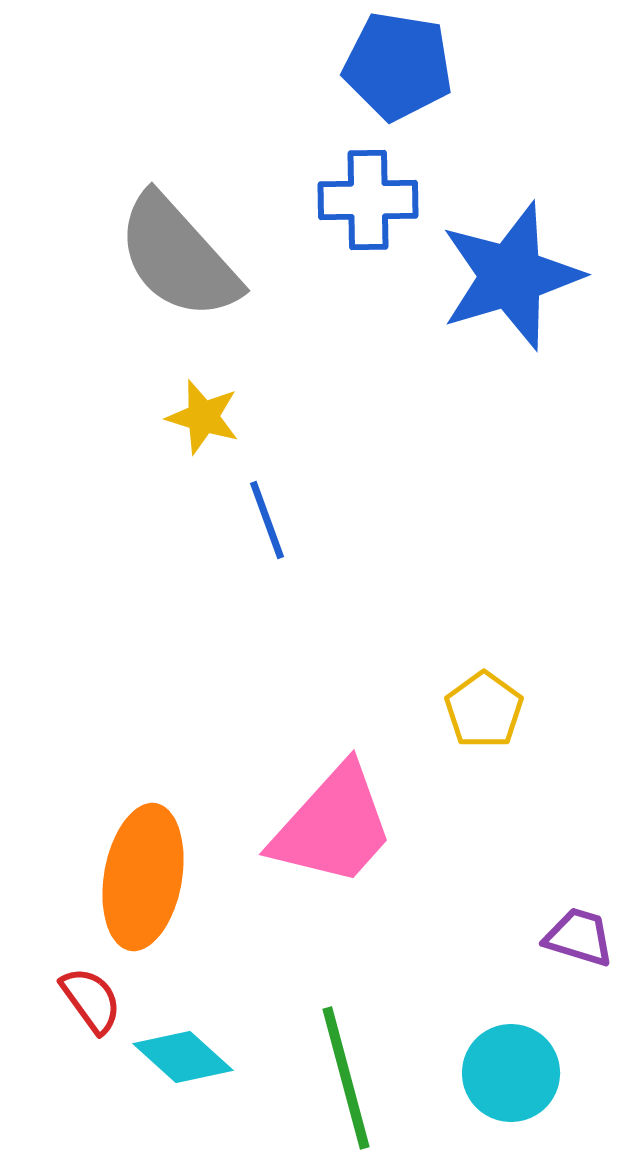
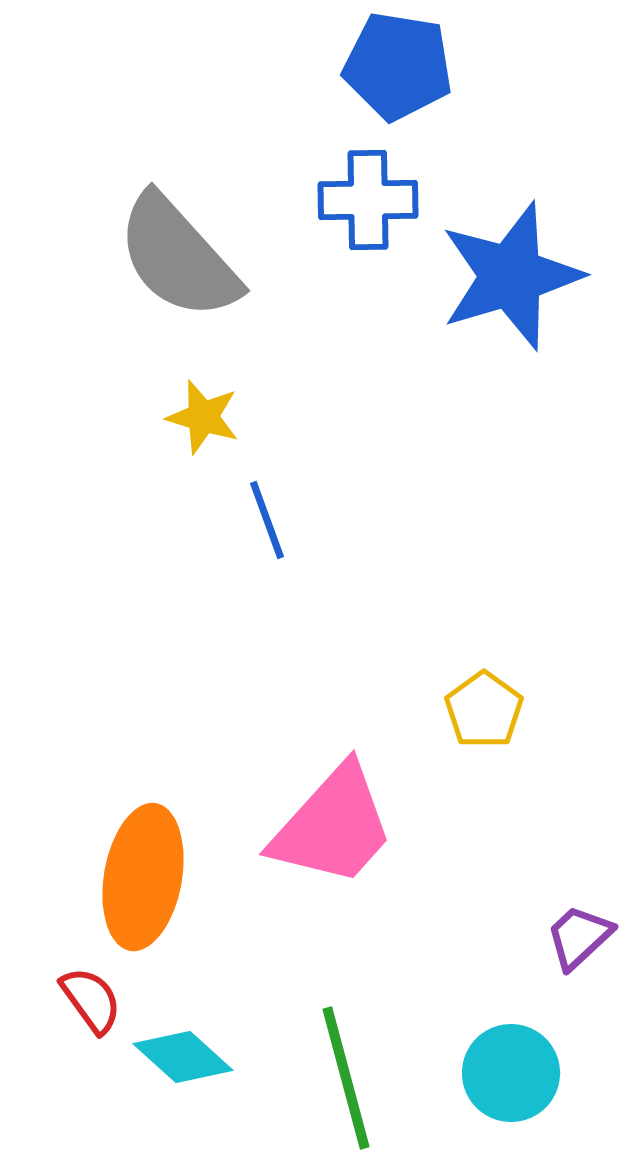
purple trapezoid: rotated 60 degrees counterclockwise
